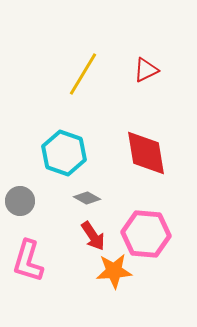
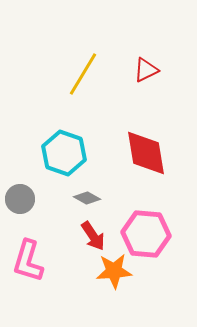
gray circle: moved 2 px up
